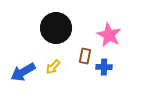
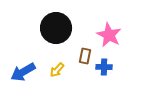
yellow arrow: moved 4 px right, 3 px down
